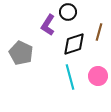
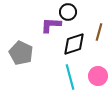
purple L-shape: moved 3 px right; rotated 60 degrees clockwise
